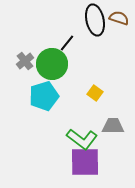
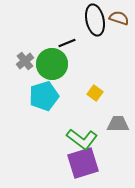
black line: rotated 30 degrees clockwise
gray trapezoid: moved 5 px right, 2 px up
purple square: moved 2 px left, 1 px down; rotated 16 degrees counterclockwise
